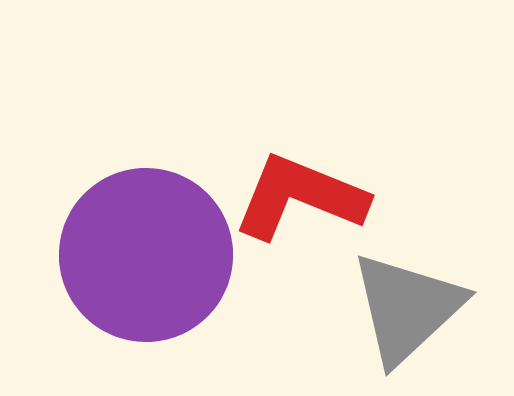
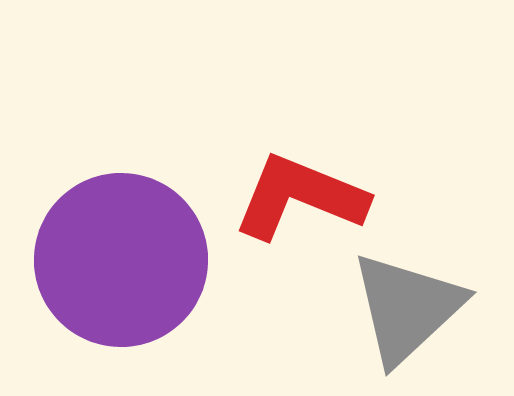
purple circle: moved 25 px left, 5 px down
